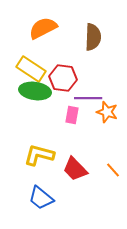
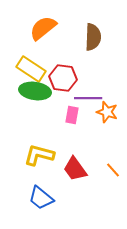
orange semicircle: rotated 12 degrees counterclockwise
red trapezoid: rotated 8 degrees clockwise
